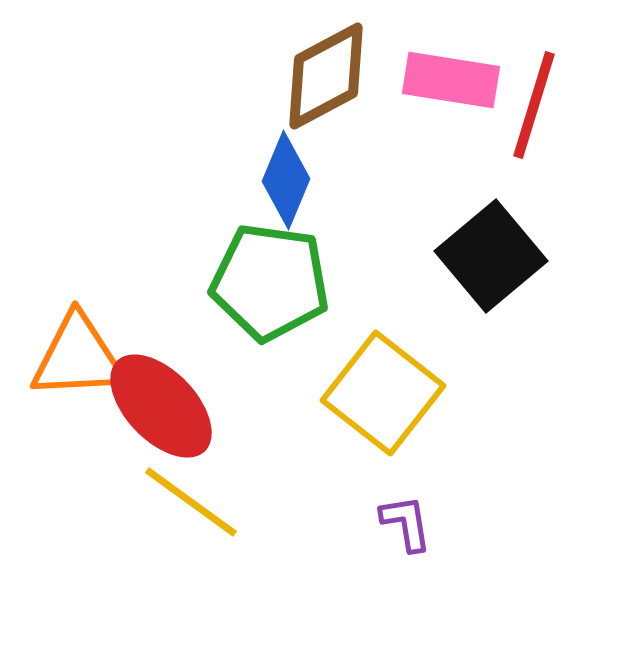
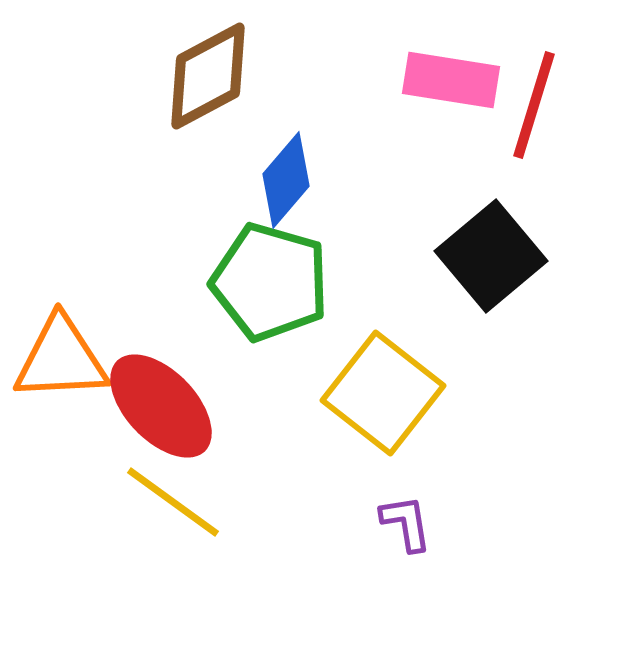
brown diamond: moved 118 px left
blue diamond: rotated 18 degrees clockwise
green pentagon: rotated 8 degrees clockwise
orange triangle: moved 17 px left, 2 px down
yellow line: moved 18 px left
